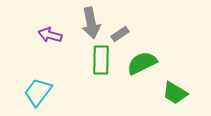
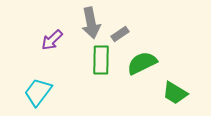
purple arrow: moved 2 px right, 5 px down; rotated 60 degrees counterclockwise
